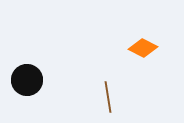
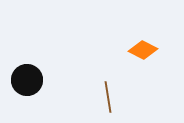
orange diamond: moved 2 px down
